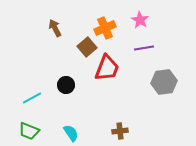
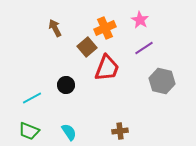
purple line: rotated 24 degrees counterclockwise
gray hexagon: moved 2 px left, 1 px up; rotated 20 degrees clockwise
cyan semicircle: moved 2 px left, 1 px up
